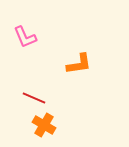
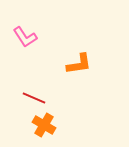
pink L-shape: rotated 10 degrees counterclockwise
